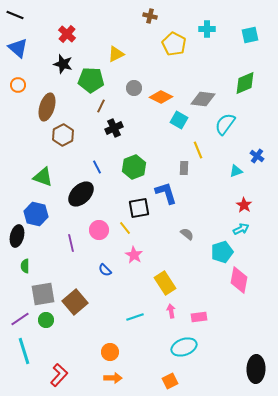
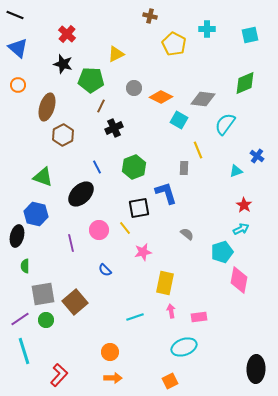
pink star at (134, 255): moved 9 px right, 3 px up; rotated 30 degrees clockwise
yellow rectangle at (165, 283): rotated 45 degrees clockwise
